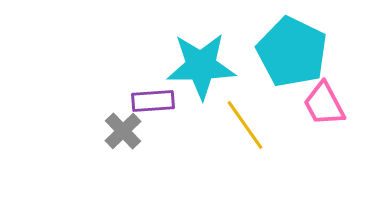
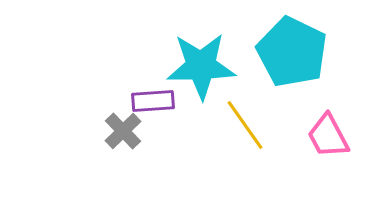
pink trapezoid: moved 4 px right, 32 px down
